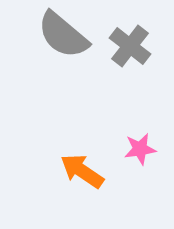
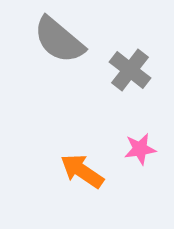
gray semicircle: moved 4 px left, 5 px down
gray cross: moved 24 px down
